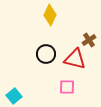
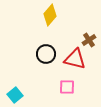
yellow diamond: rotated 15 degrees clockwise
cyan square: moved 1 px right, 1 px up
